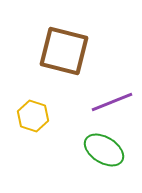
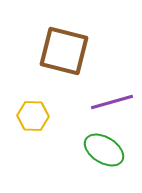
purple line: rotated 6 degrees clockwise
yellow hexagon: rotated 16 degrees counterclockwise
